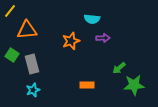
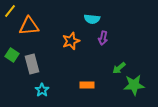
orange triangle: moved 2 px right, 4 px up
purple arrow: rotated 104 degrees clockwise
cyan star: moved 9 px right; rotated 16 degrees counterclockwise
